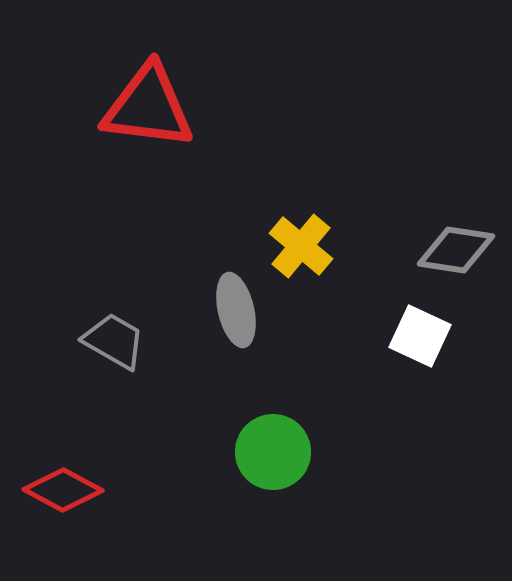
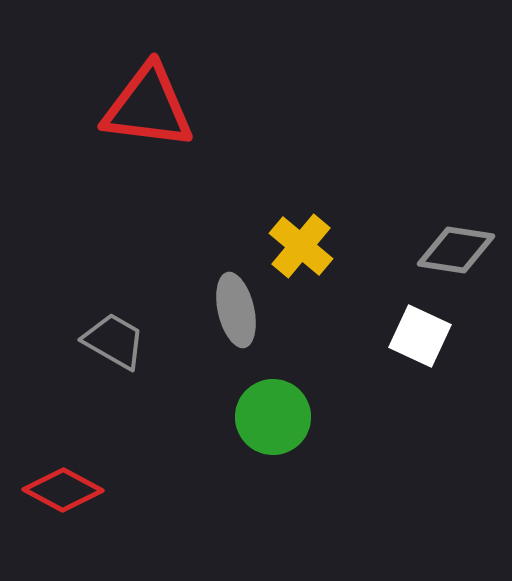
green circle: moved 35 px up
